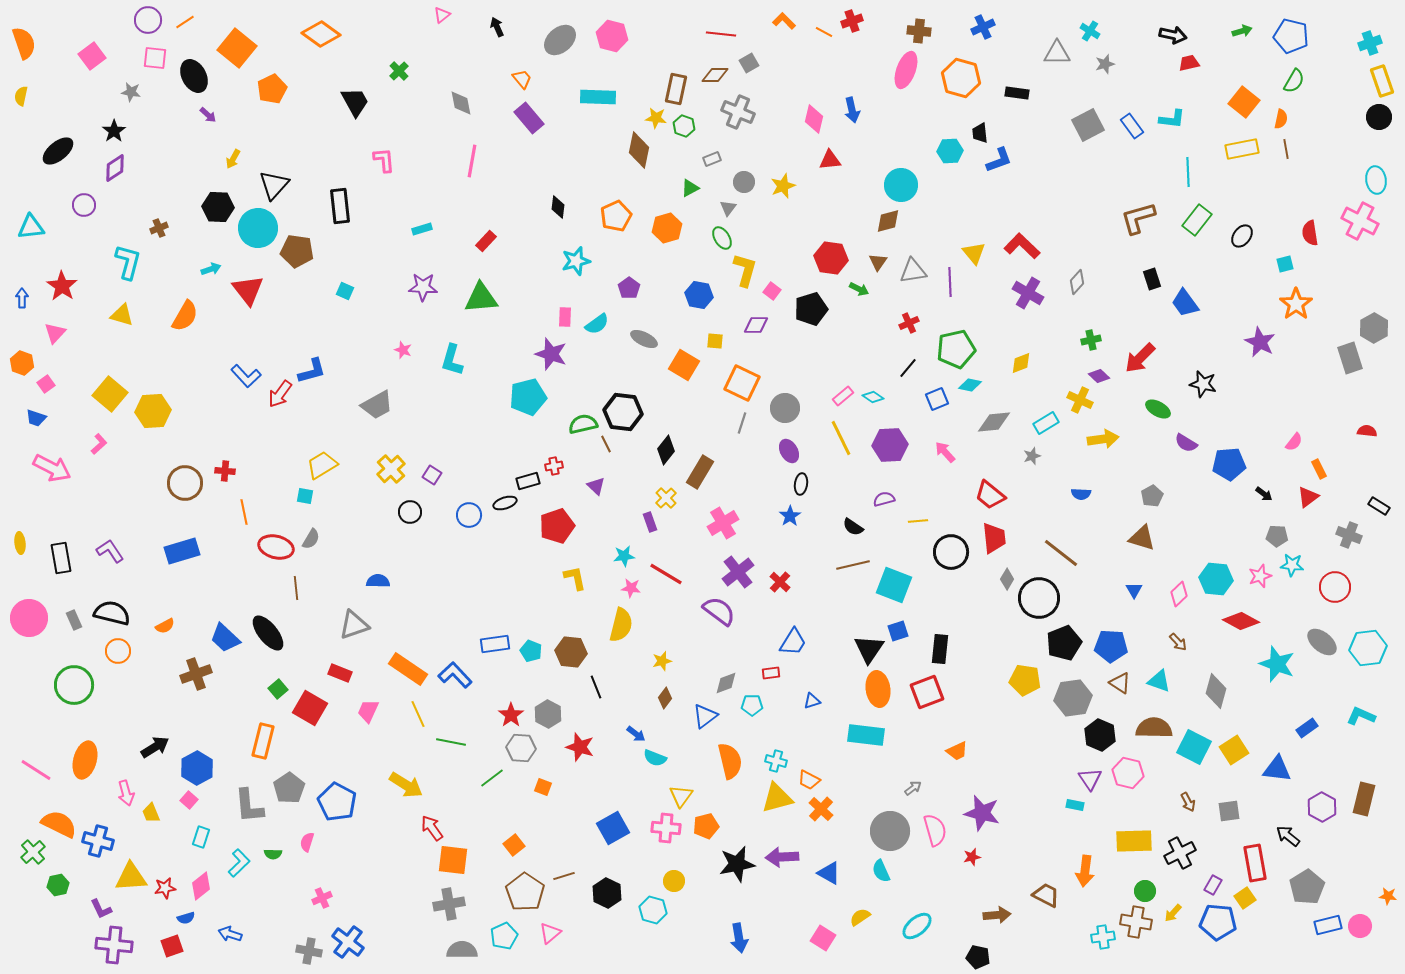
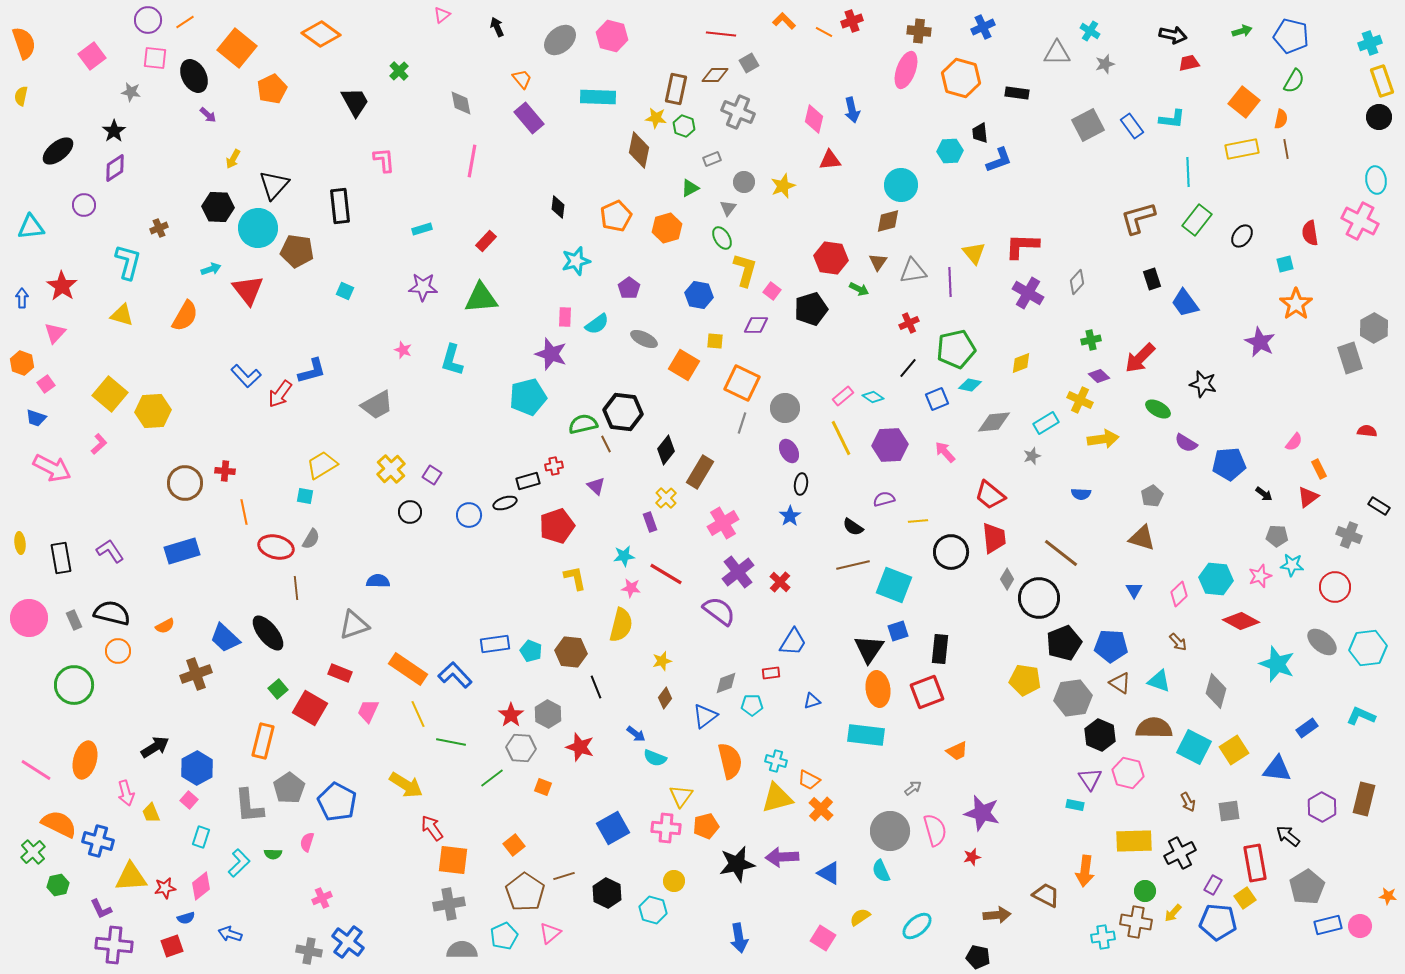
red L-shape at (1022, 246): rotated 42 degrees counterclockwise
